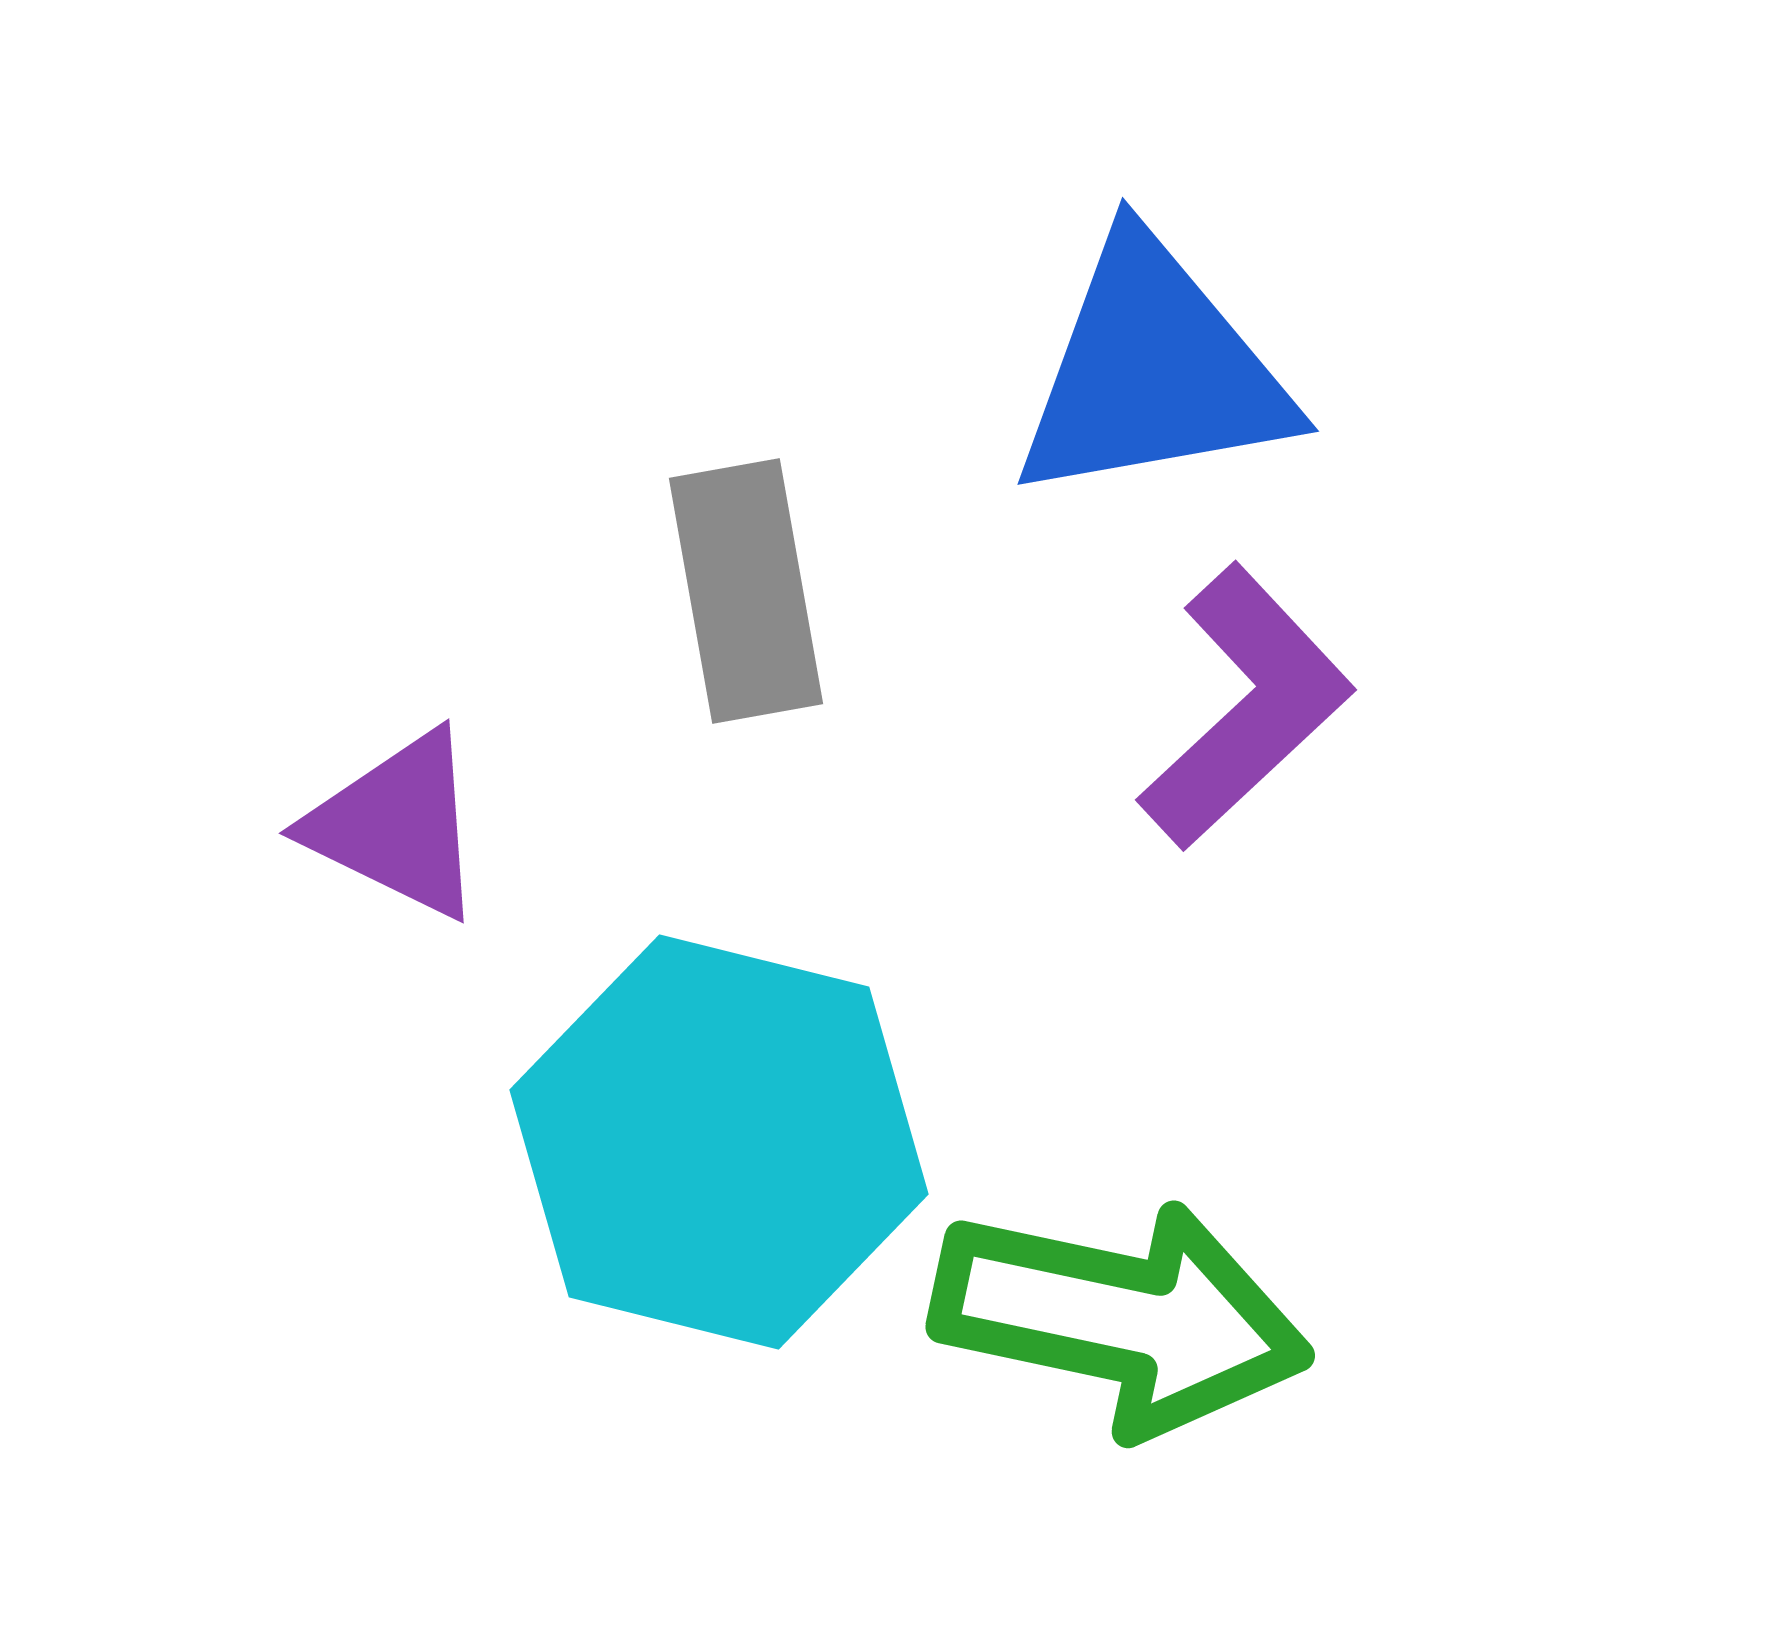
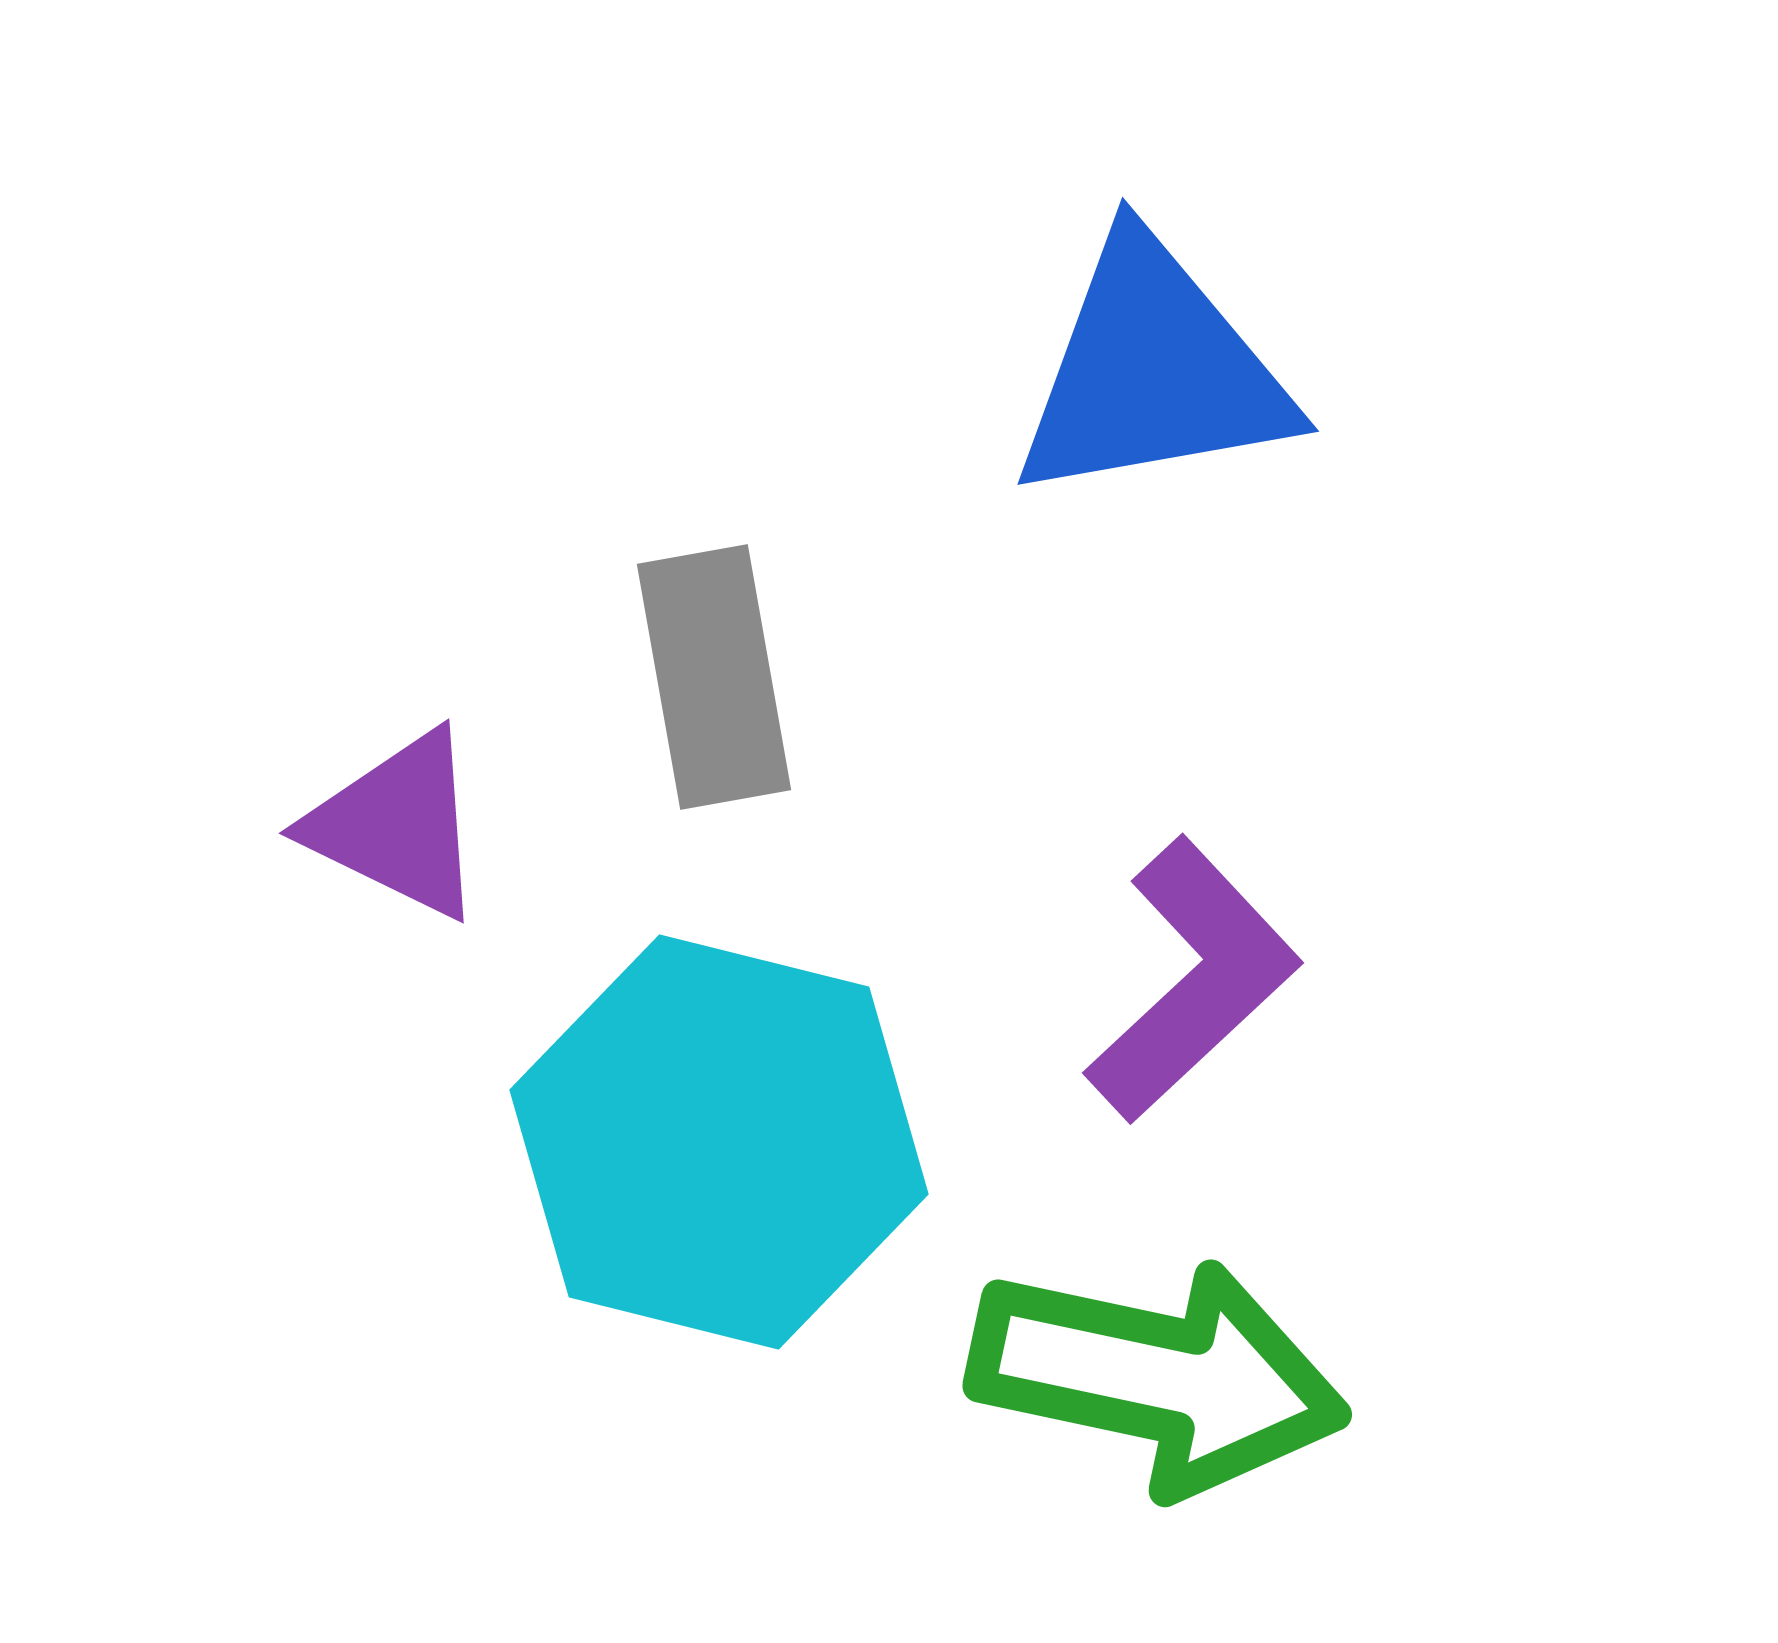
gray rectangle: moved 32 px left, 86 px down
purple L-shape: moved 53 px left, 273 px down
green arrow: moved 37 px right, 59 px down
